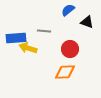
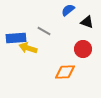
gray line: rotated 24 degrees clockwise
red circle: moved 13 px right
